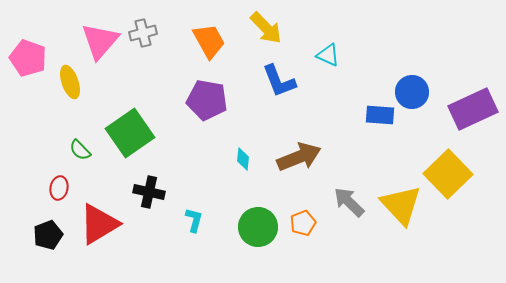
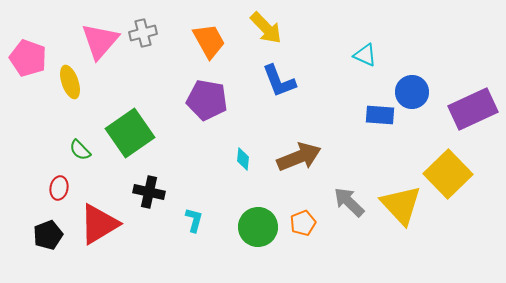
cyan triangle: moved 37 px right
